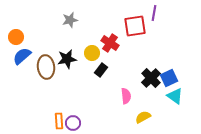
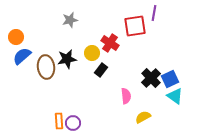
blue square: moved 1 px right, 1 px down
